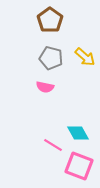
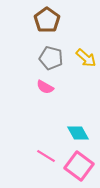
brown pentagon: moved 3 px left
yellow arrow: moved 1 px right, 1 px down
pink semicircle: rotated 18 degrees clockwise
pink line: moved 7 px left, 11 px down
pink square: rotated 16 degrees clockwise
